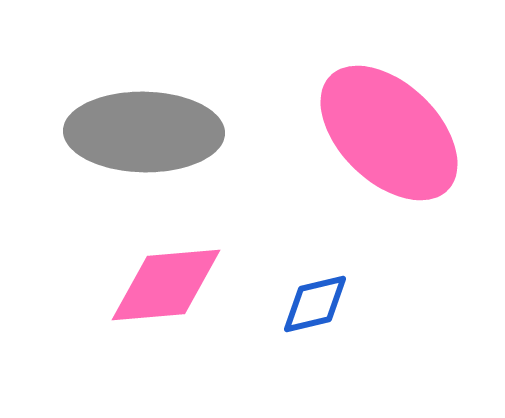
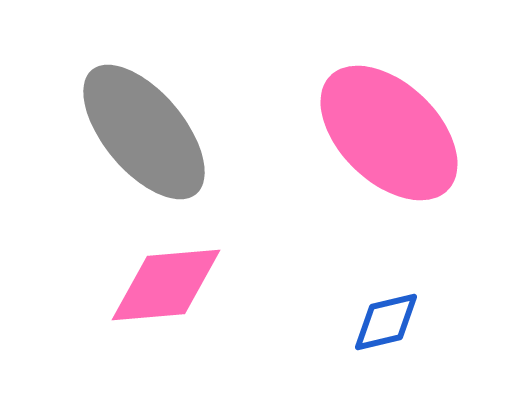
gray ellipse: rotated 49 degrees clockwise
blue diamond: moved 71 px right, 18 px down
